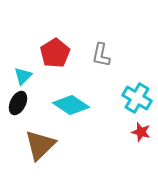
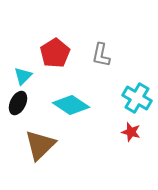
red star: moved 10 px left
